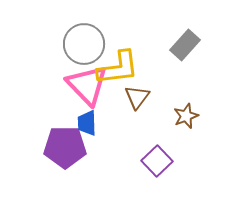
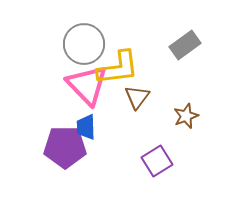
gray rectangle: rotated 12 degrees clockwise
blue trapezoid: moved 1 px left, 4 px down
purple square: rotated 12 degrees clockwise
